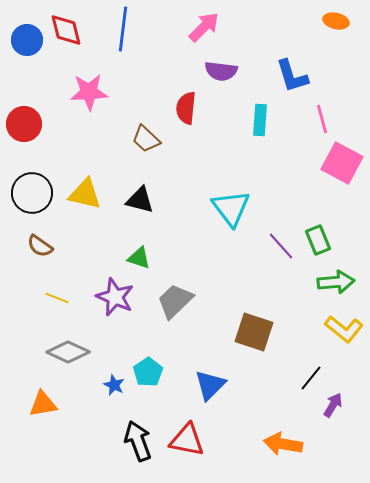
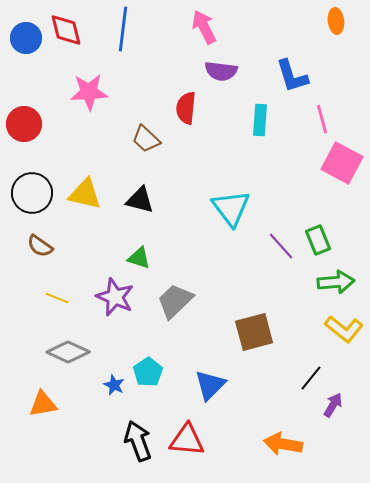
orange ellipse: rotated 70 degrees clockwise
pink arrow: rotated 72 degrees counterclockwise
blue circle: moved 1 px left, 2 px up
brown square: rotated 33 degrees counterclockwise
red triangle: rotated 6 degrees counterclockwise
